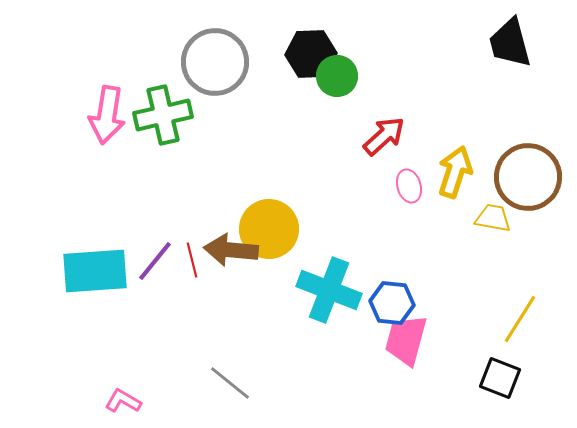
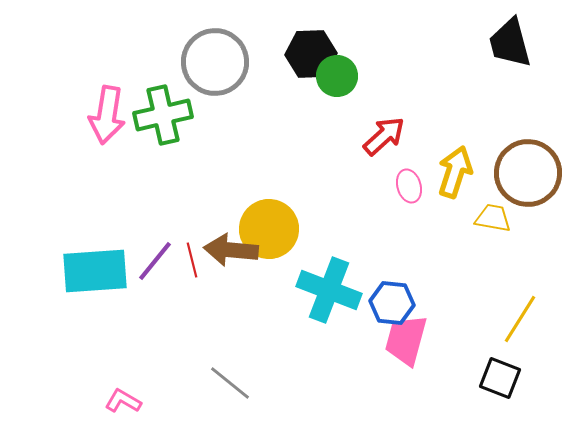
brown circle: moved 4 px up
